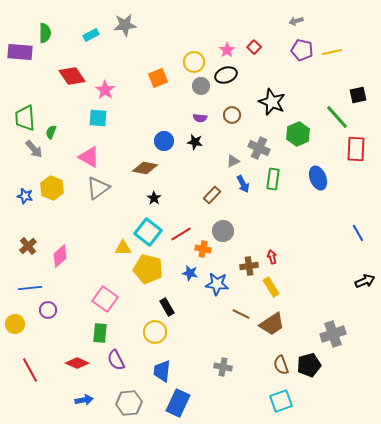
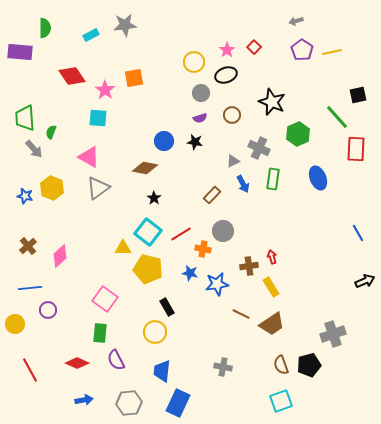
green semicircle at (45, 33): moved 5 px up
purple pentagon at (302, 50): rotated 20 degrees clockwise
orange square at (158, 78): moved 24 px left; rotated 12 degrees clockwise
gray circle at (201, 86): moved 7 px down
purple semicircle at (200, 118): rotated 24 degrees counterclockwise
blue star at (217, 284): rotated 15 degrees counterclockwise
